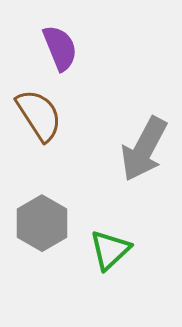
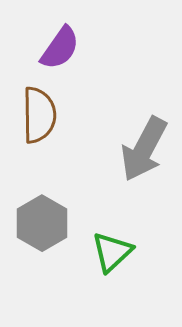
purple semicircle: rotated 57 degrees clockwise
brown semicircle: rotated 32 degrees clockwise
green triangle: moved 2 px right, 2 px down
